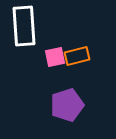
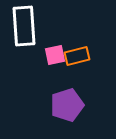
pink square: moved 2 px up
